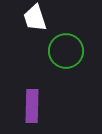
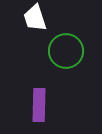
purple rectangle: moved 7 px right, 1 px up
